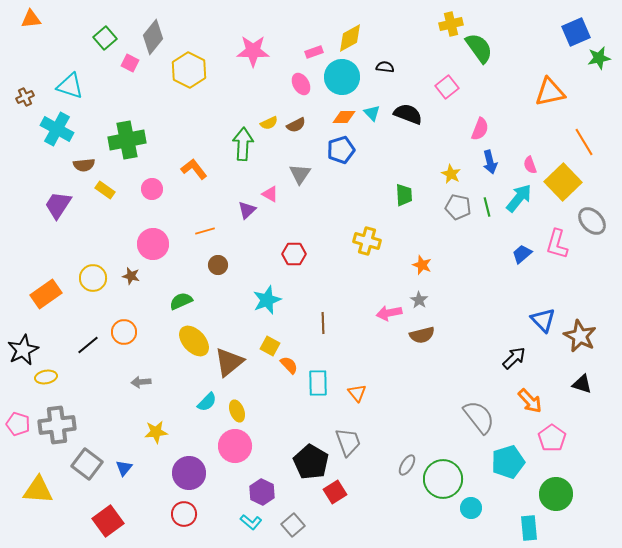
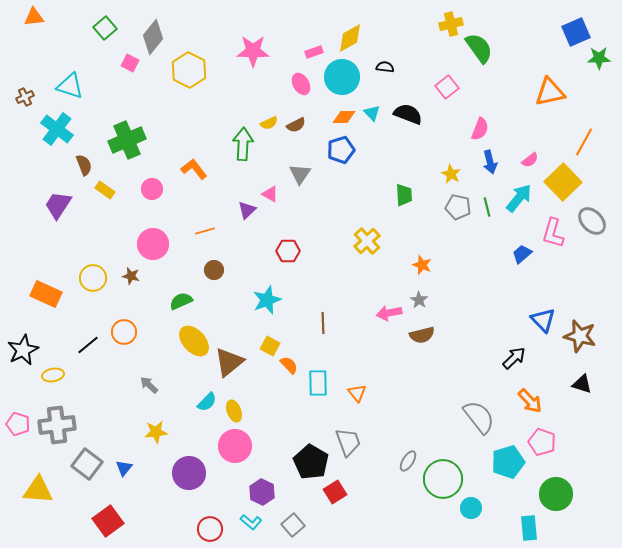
orange triangle at (31, 19): moved 3 px right, 2 px up
green square at (105, 38): moved 10 px up
green star at (599, 58): rotated 10 degrees clockwise
cyan cross at (57, 129): rotated 8 degrees clockwise
green cross at (127, 140): rotated 12 degrees counterclockwise
orange line at (584, 142): rotated 60 degrees clockwise
brown semicircle at (84, 165): rotated 105 degrees counterclockwise
pink semicircle at (530, 165): moved 5 px up; rotated 108 degrees counterclockwise
yellow cross at (367, 241): rotated 32 degrees clockwise
pink L-shape at (557, 244): moved 4 px left, 11 px up
red hexagon at (294, 254): moved 6 px left, 3 px up
brown circle at (218, 265): moved 4 px left, 5 px down
orange rectangle at (46, 294): rotated 60 degrees clockwise
brown star at (580, 336): rotated 12 degrees counterclockwise
yellow ellipse at (46, 377): moved 7 px right, 2 px up
gray arrow at (141, 382): moved 8 px right, 3 px down; rotated 48 degrees clockwise
yellow ellipse at (237, 411): moved 3 px left
pink pentagon at (552, 438): moved 10 px left, 4 px down; rotated 16 degrees counterclockwise
gray ellipse at (407, 465): moved 1 px right, 4 px up
red circle at (184, 514): moved 26 px right, 15 px down
